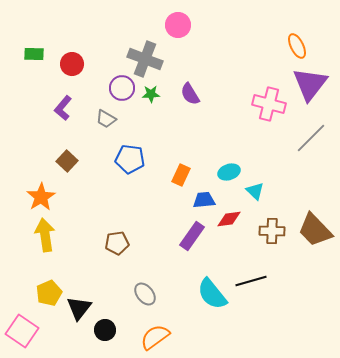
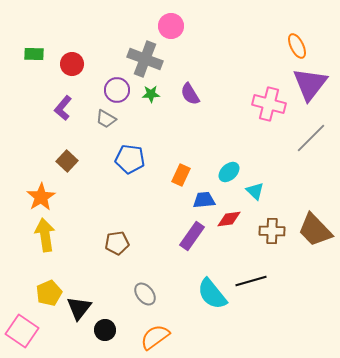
pink circle: moved 7 px left, 1 px down
purple circle: moved 5 px left, 2 px down
cyan ellipse: rotated 25 degrees counterclockwise
